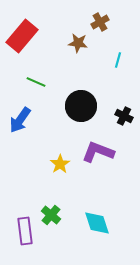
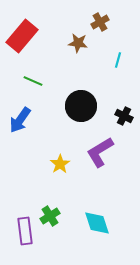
green line: moved 3 px left, 1 px up
purple L-shape: moved 2 px right; rotated 52 degrees counterclockwise
green cross: moved 1 px left, 1 px down; rotated 18 degrees clockwise
